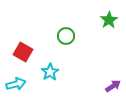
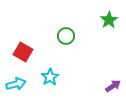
cyan star: moved 5 px down
